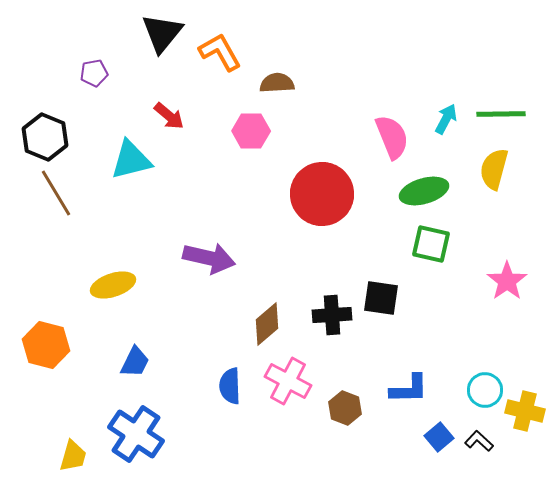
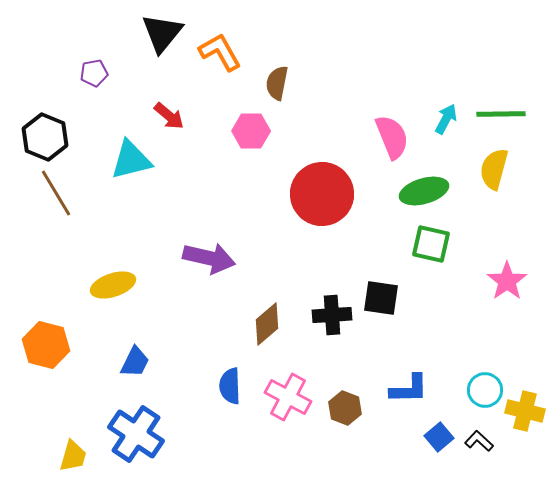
brown semicircle: rotated 76 degrees counterclockwise
pink cross: moved 16 px down
